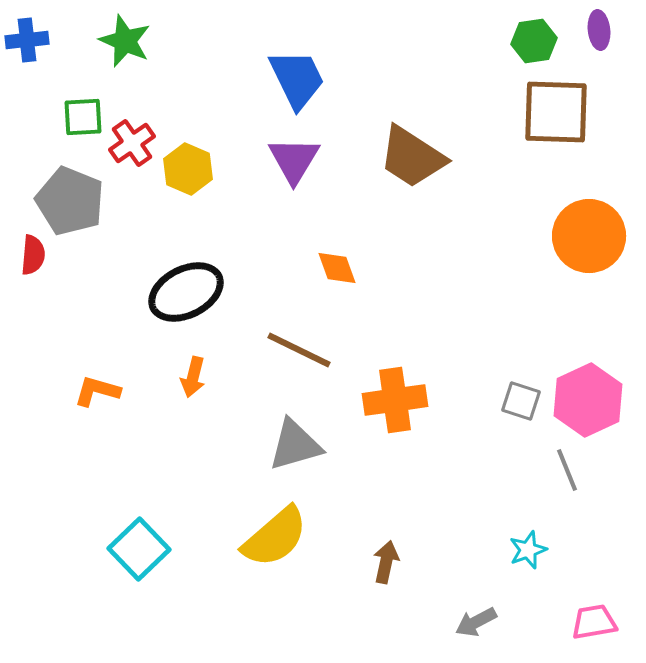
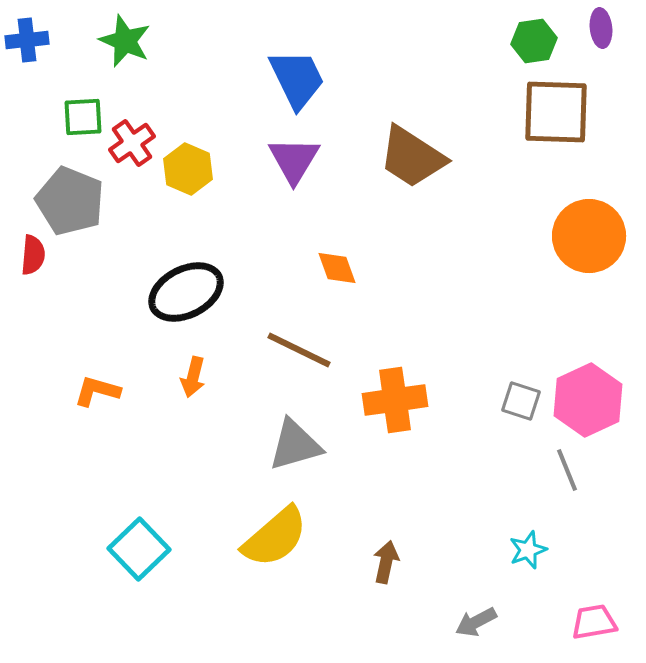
purple ellipse: moved 2 px right, 2 px up
